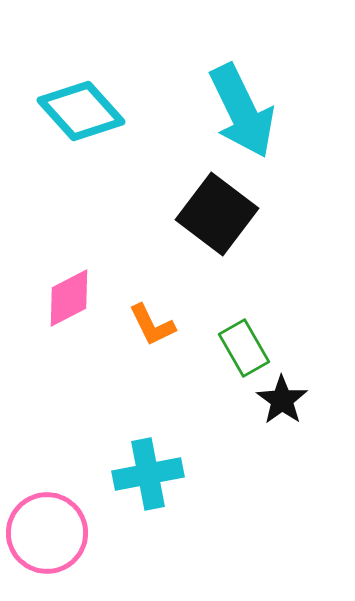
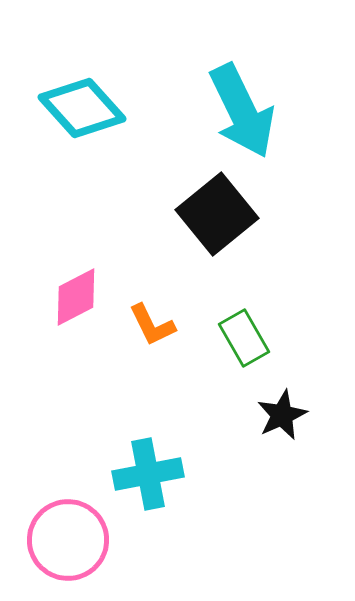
cyan diamond: moved 1 px right, 3 px up
black square: rotated 14 degrees clockwise
pink diamond: moved 7 px right, 1 px up
green rectangle: moved 10 px up
black star: moved 15 px down; rotated 12 degrees clockwise
pink circle: moved 21 px right, 7 px down
